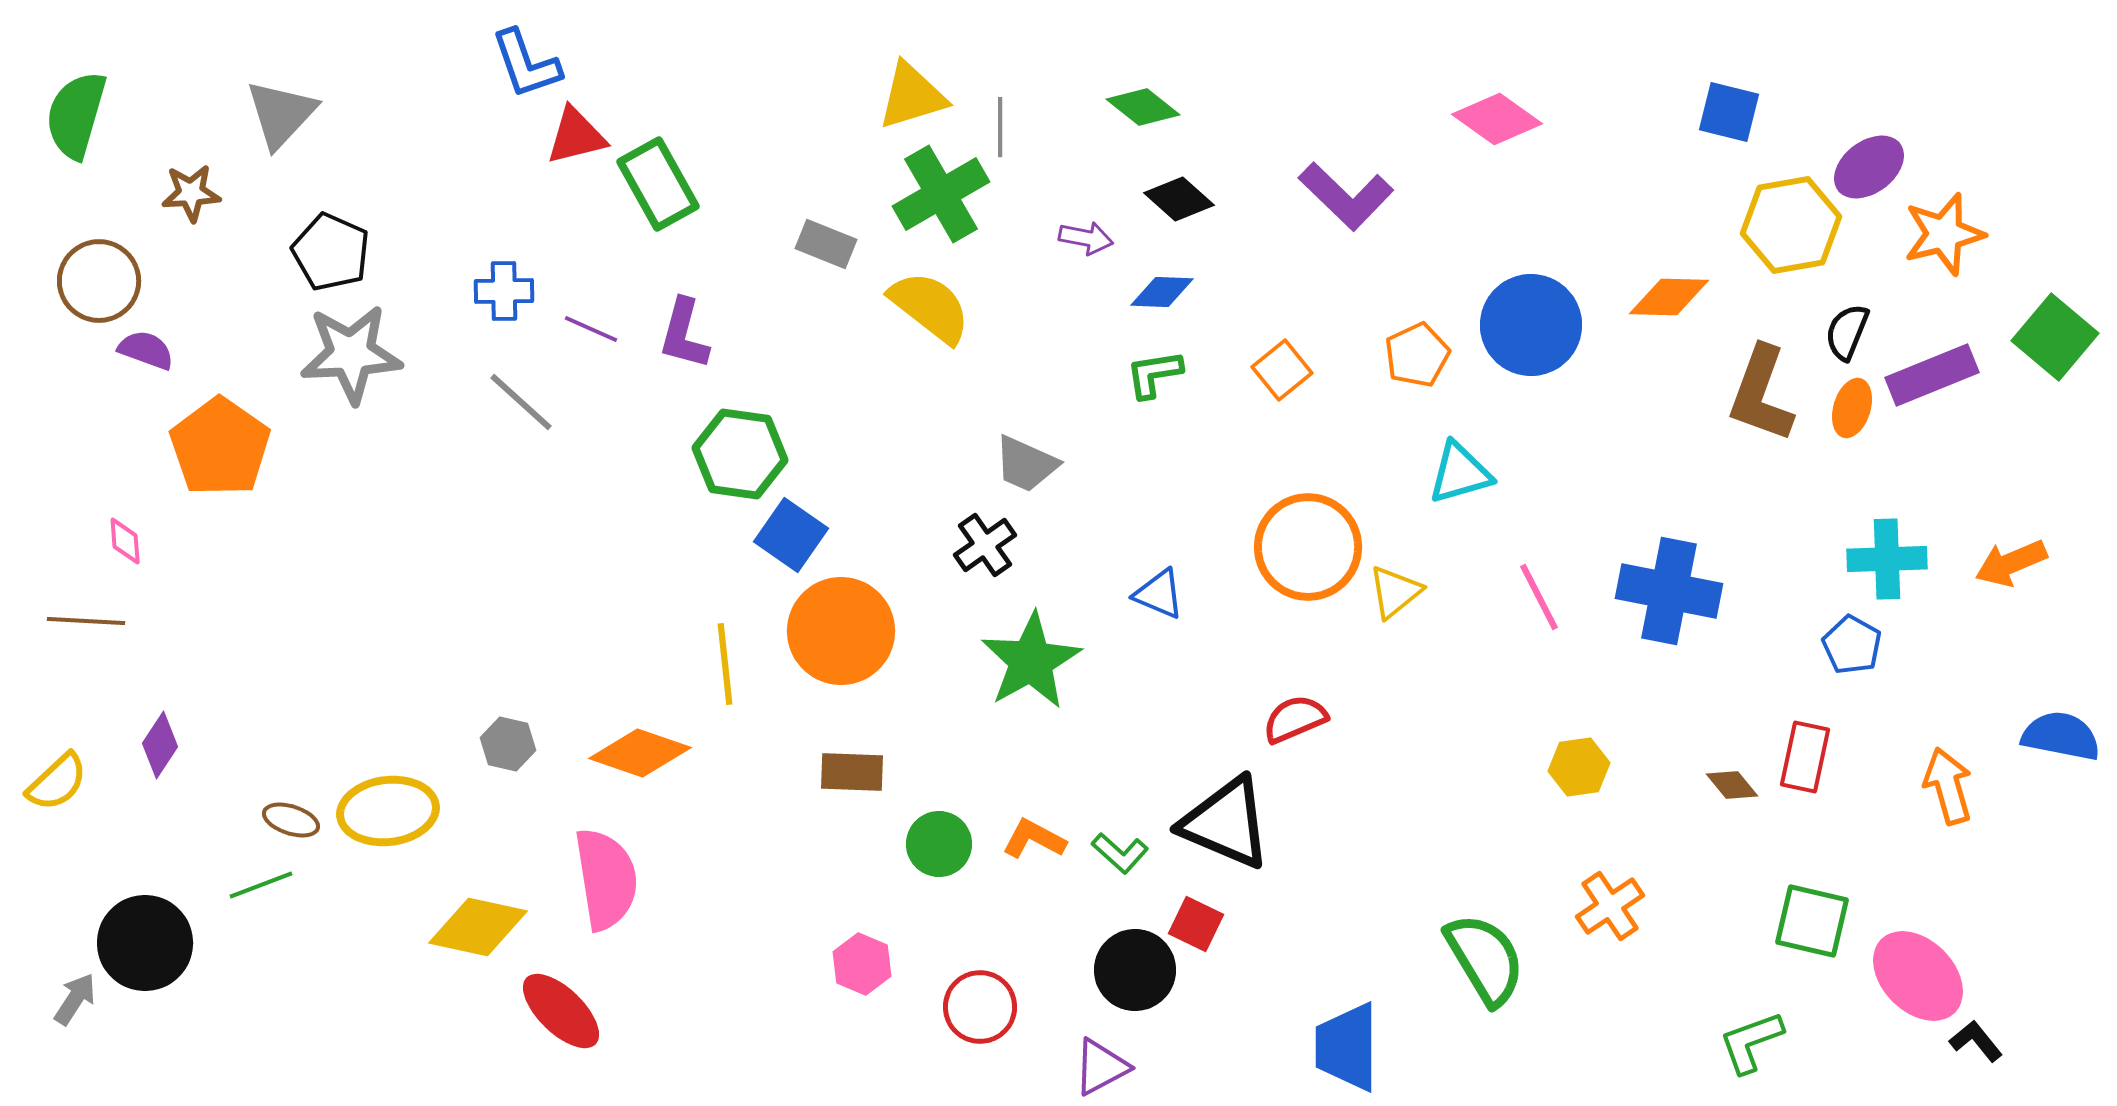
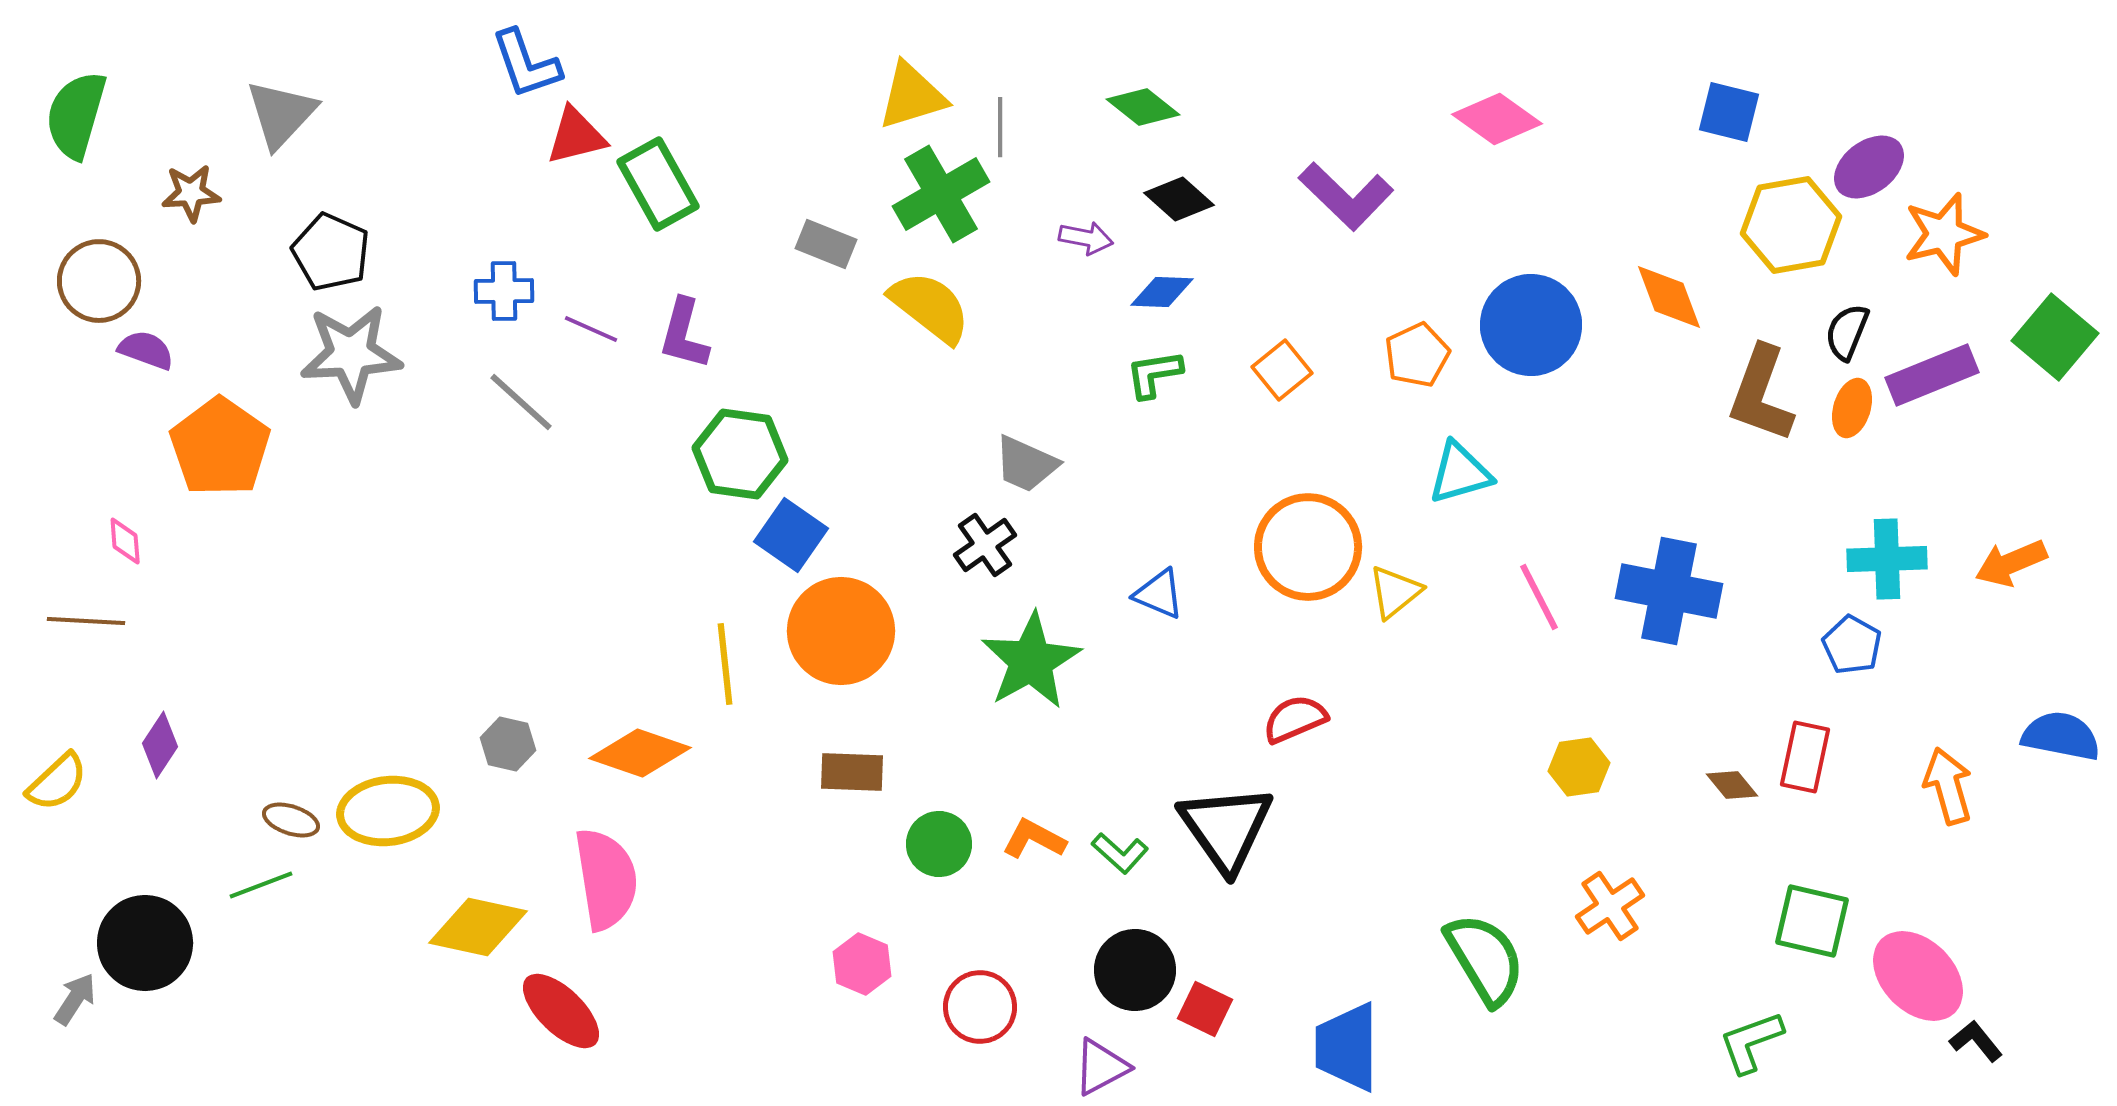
orange diamond at (1669, 297): rotated 68 degrees clockwise
black triangle at (1226, 823): moved 5 px down; rotated 32 degrees clockwise
red square at (1196, 924): moved 9 px right, 85 px down
